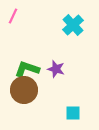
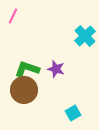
cyan cross: moved 12 px right, 11 px down
cyan square: rotated 28 degrees counterclockwise
